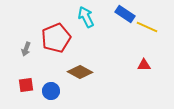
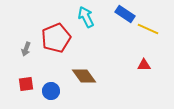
yellow line: moved 1 px right, 2 px down
brown diamond: moved 4 px right, 4 px down; rotated 25 degrees clockwise
red square: moved 1 px up
